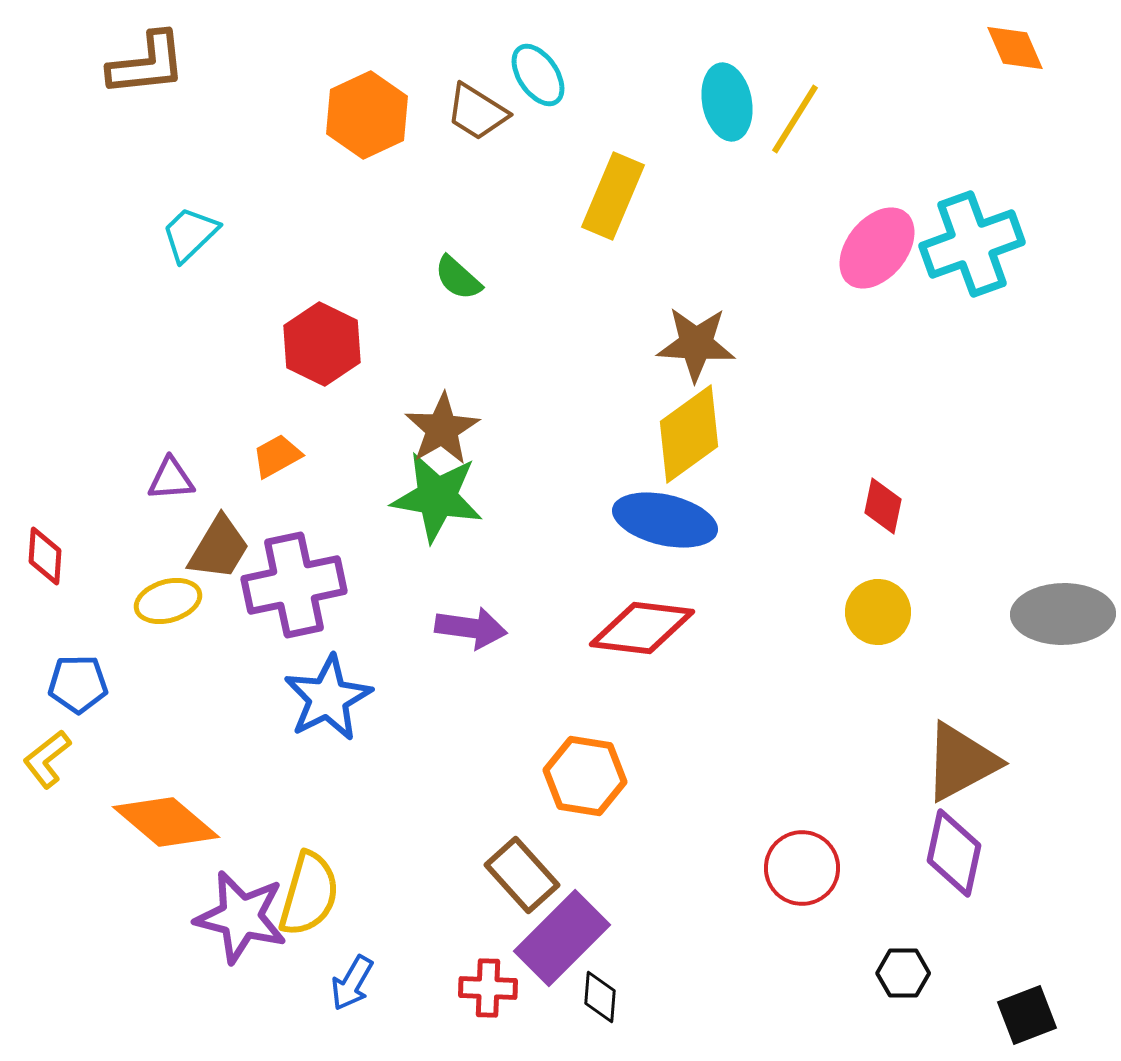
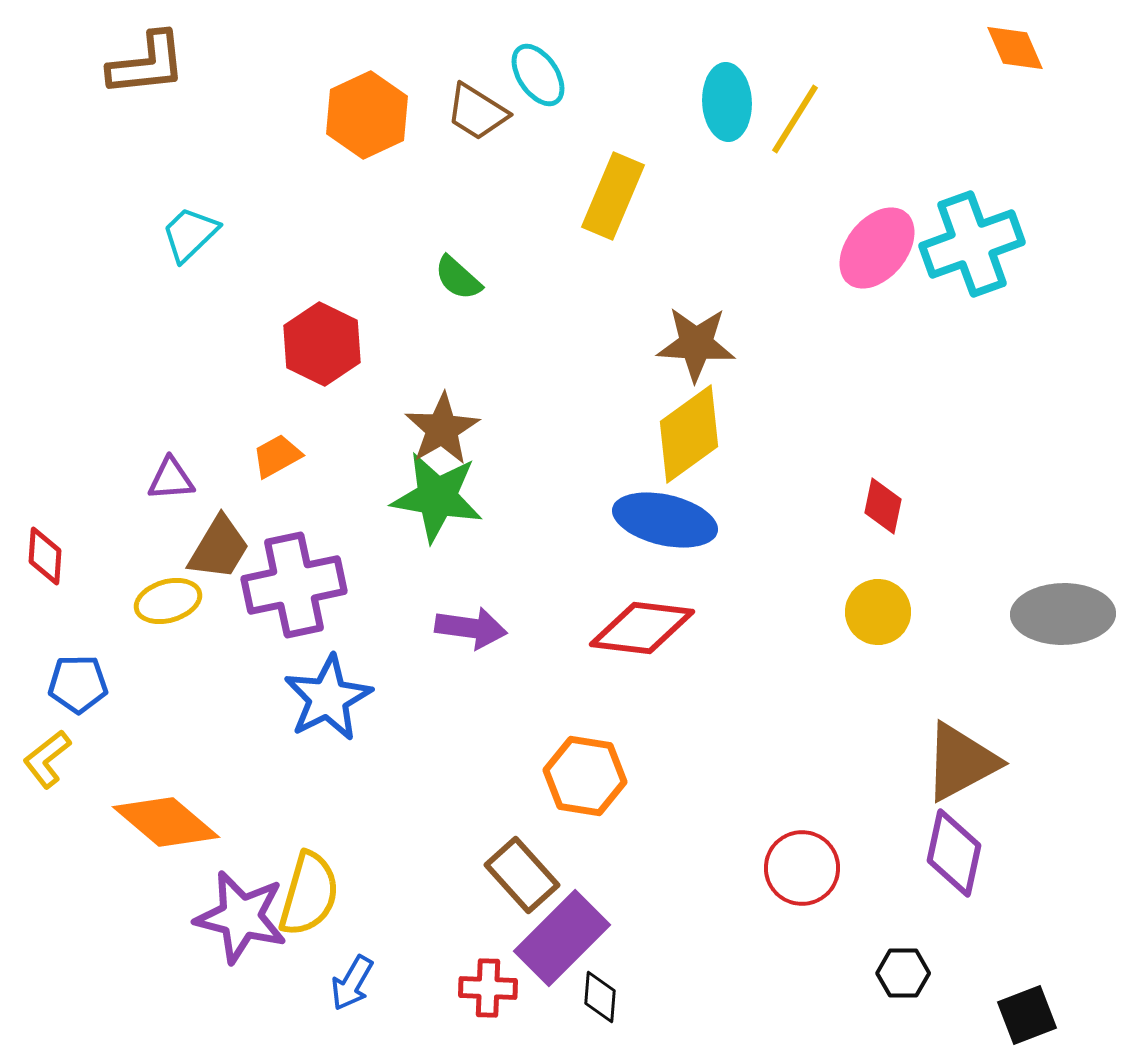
cyan ellipse at (727, 102): rotated 8 degrees clockwise
